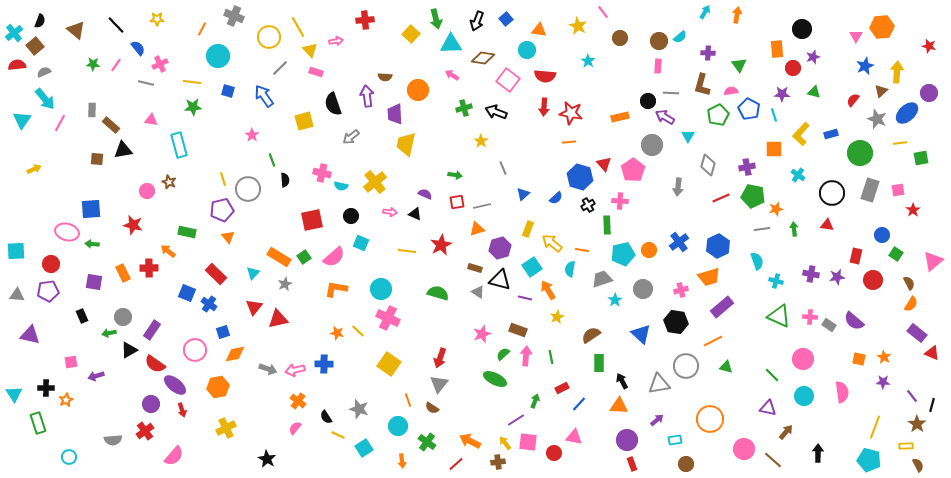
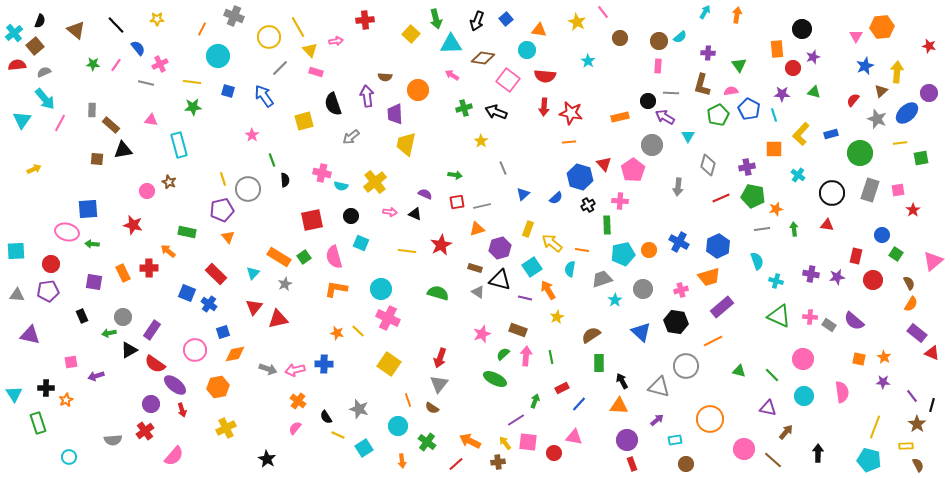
yellow star at (578, 26): moved 1 px left, 4 px up
blue square at (91, 209): moved 3 px left
blue cross at (679, 242): rotated 24 degrees counterclockwise
pink semicircle at (334, 257): rotated 115 degrees clockwise
blue triangle at (641, 334): moved 2 px up
green triangle at (726, 367): moved 13 px right, 4 px down
gray triangle at (659, 384): moved 3 px down; rotated 25 degrees clockwise
